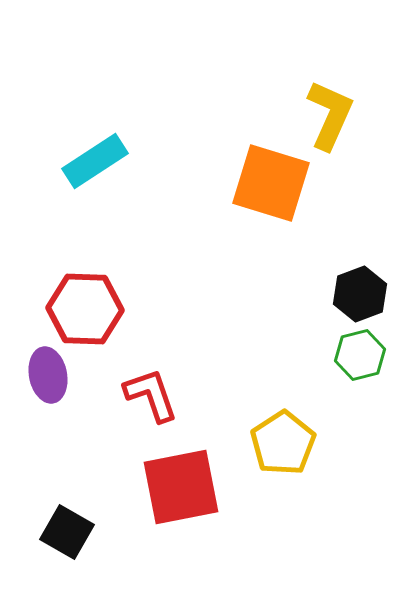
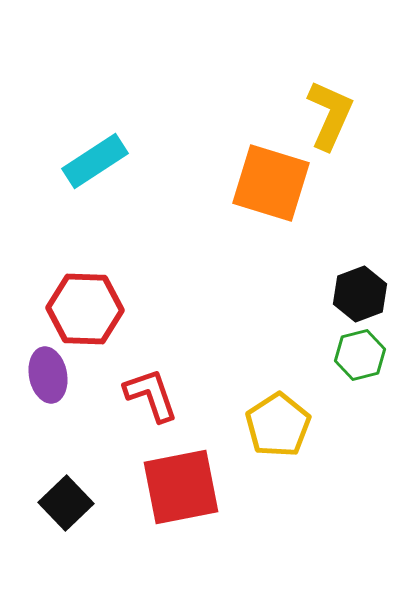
yellow pentagon: moved 5 px left, 18 px up
black square: moved 1 px left, 29 px up; rotated 16 degrees clockwise
